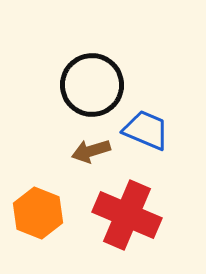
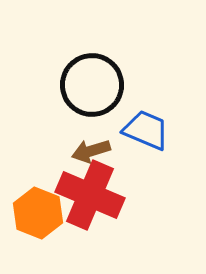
red cross: moved 37 px left, 20 px up
